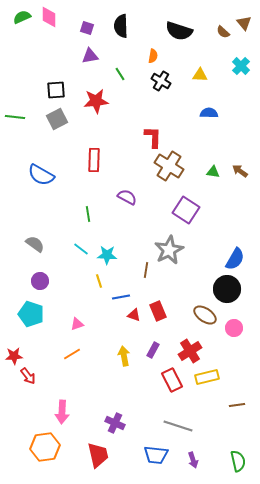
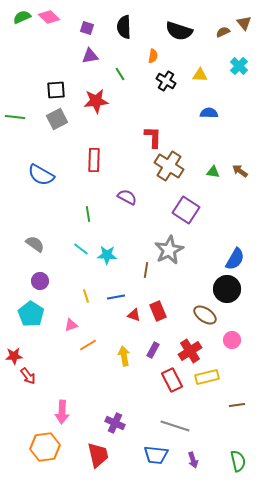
pink diamond at (49, 17): rotated 45 degrees counterclockwise
black semicircle at (121, 26): moved 3 px right, 1 px down
brown semicircle at (223, 32): rotated 112 degrees clockwise
cyan cross at (241, 66): moved 2 px left
black cross at (161, 81): moved 5 px right
yellow line at (99, 281): moved 13 px left, 15 px down
blue line at (121, 297): moved 5 px left
cyan pentagon at (31, 314): rotated 15 degrees clockwise
pink triangle at (77, 324): moved 6 px left, 1 px down
pink circle at (234, 328): moved 2 px left, 12 px down
orange line at (72, 354): moved 16 px right, 9 px up
gray line at (178, 426): moved 3 px left
